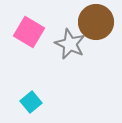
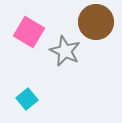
gray star: moved 5 px left, 7 px down
cyan square: moved 4 px left, 3 px up
